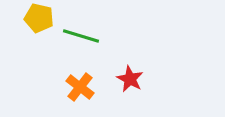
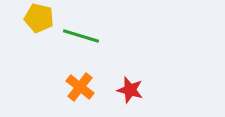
red star: moved 11 px down; rotated 12 degrees counterclockwise
